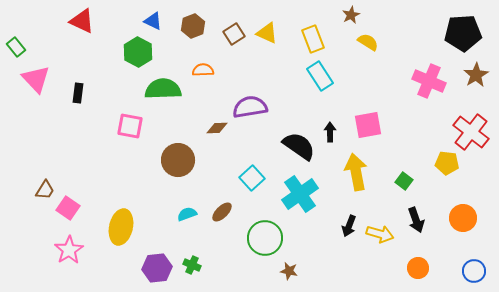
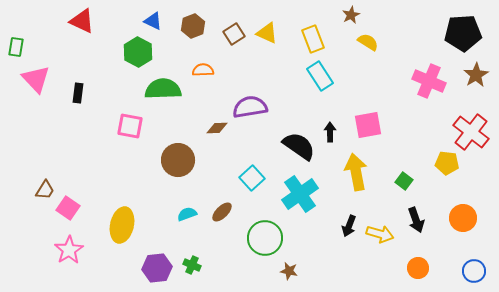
green rectangle at (16, 47): rotated 48 degrees clockwise
yellow ellipse at (121, 227): moved 1 px right, 2 px up
